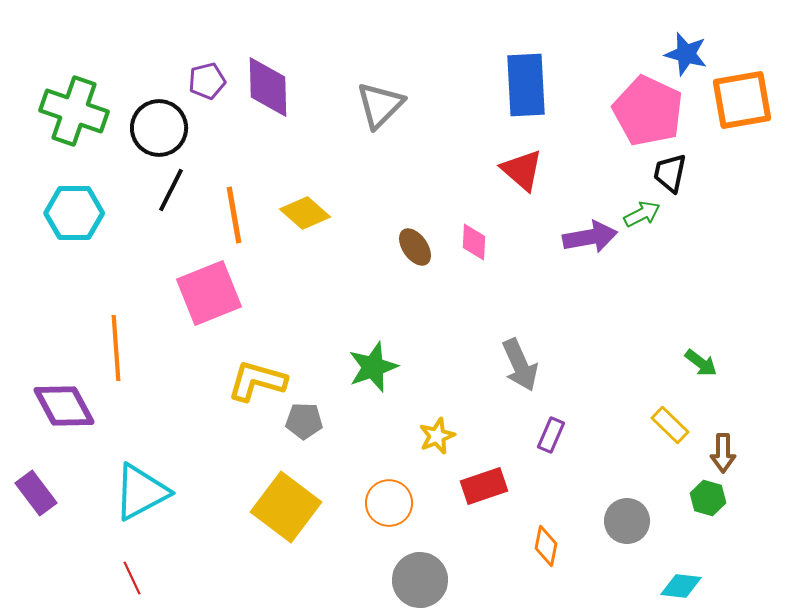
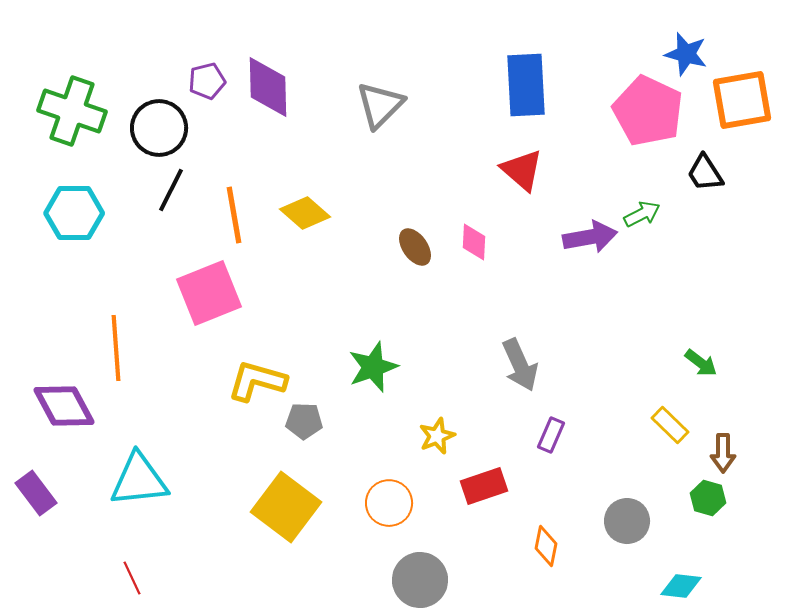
green cross at (74, 111): moved 2 px left
black trapezoid at (670, 173): moved 35 px right; rotated 45 degrees counterclockwise
cyan triangle at (141, 492): moved 2 px left, 12 px up; rotated 22 degrees clockwise
